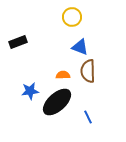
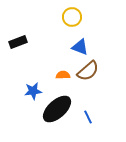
brown semicircle: rotated 130 degrees counterclockwise
blue star: moved 3 px right
black ellipse: moved 7 px down
